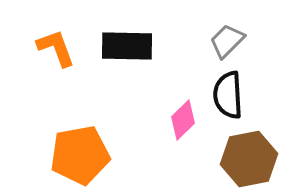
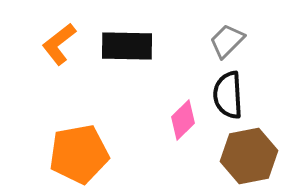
orange L-shape: moved 3 px right, 4 px up; rotated 108 degrees counterclockwise
orange pentagon: moved 1 px left, 1 px up
brown hexagon: moved 3 px up
